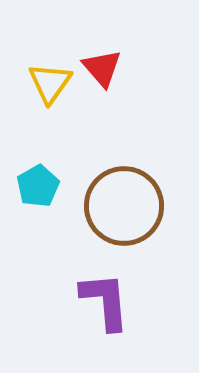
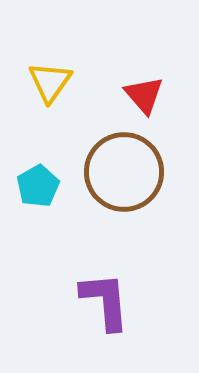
red triangle: moved 42 px right, 27 px down
yellow triangle: moved 1 px up
brown circle: moved 34 px up
